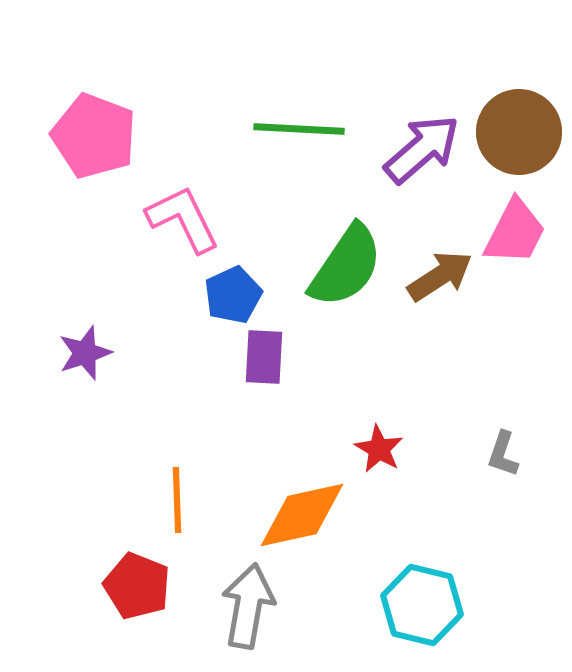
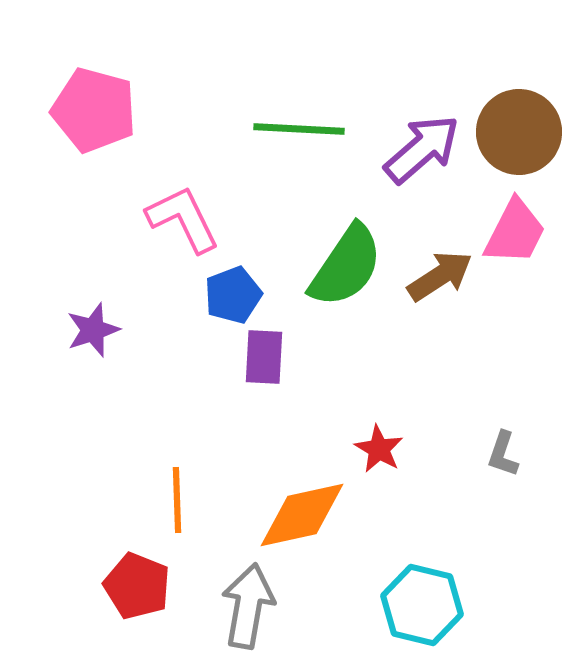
pink pentagon: moved 26 px up; rotated 6 degrees counterclockwise
blue pentagon: rotated 4 degrees clockwise
purple star: moved 8 px right, 23 px up
